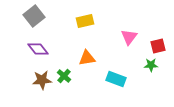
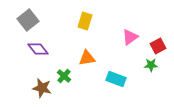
gray square: moved 6 px left, 4 px down
yellow rectangle: rotated 60 degrees counterclockwise
pink triangle: moved 1 px right; rotated 18 degrees clockwise
red square: rotated 14 degrees counterclockwise
brown star: moved 8 px down; rotated 18 degrees clockwise
